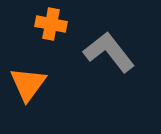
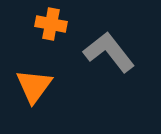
orange triangle: moved 6 px right, 2 px down
